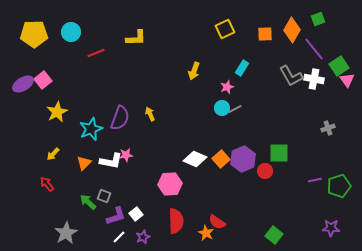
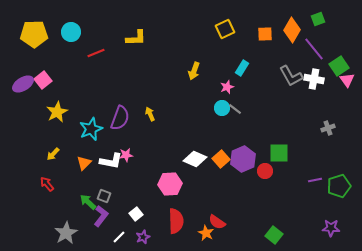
gray line at (235, 109): rotated 64 degrees clockwise
purple L-shape at (116, 216): moved 15 px left; rotated 35 degrees counterclockwise
